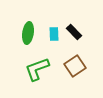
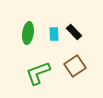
green L-shape: moved 1 px right, 4 px down
